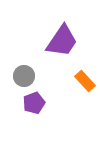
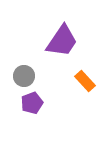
purple pentagon: moved 2 px left
